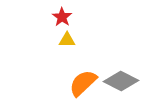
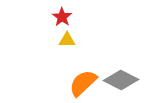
gray diamond: moved 1 px up
